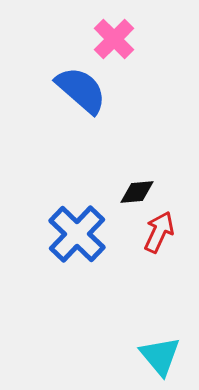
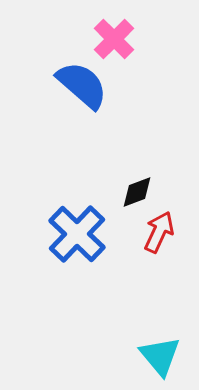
blue semicircle: moved 1 px right, 5 px up
black diamond: rotated 15 degrees counterclockwise
